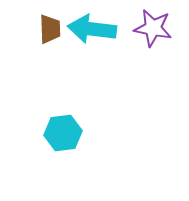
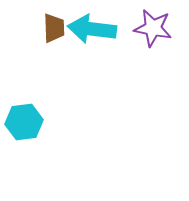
brown trapezoid: moved 4 px right, 1 px up
cyan hexagon: moved 39 px left, 11 px up
